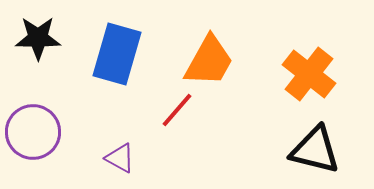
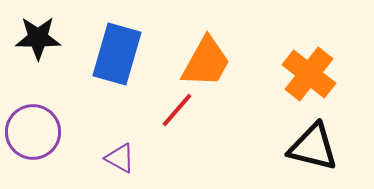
orange trapezoid: moved 3 px left, 1 px down
black triangle: moved 2 px left, 3 px up
